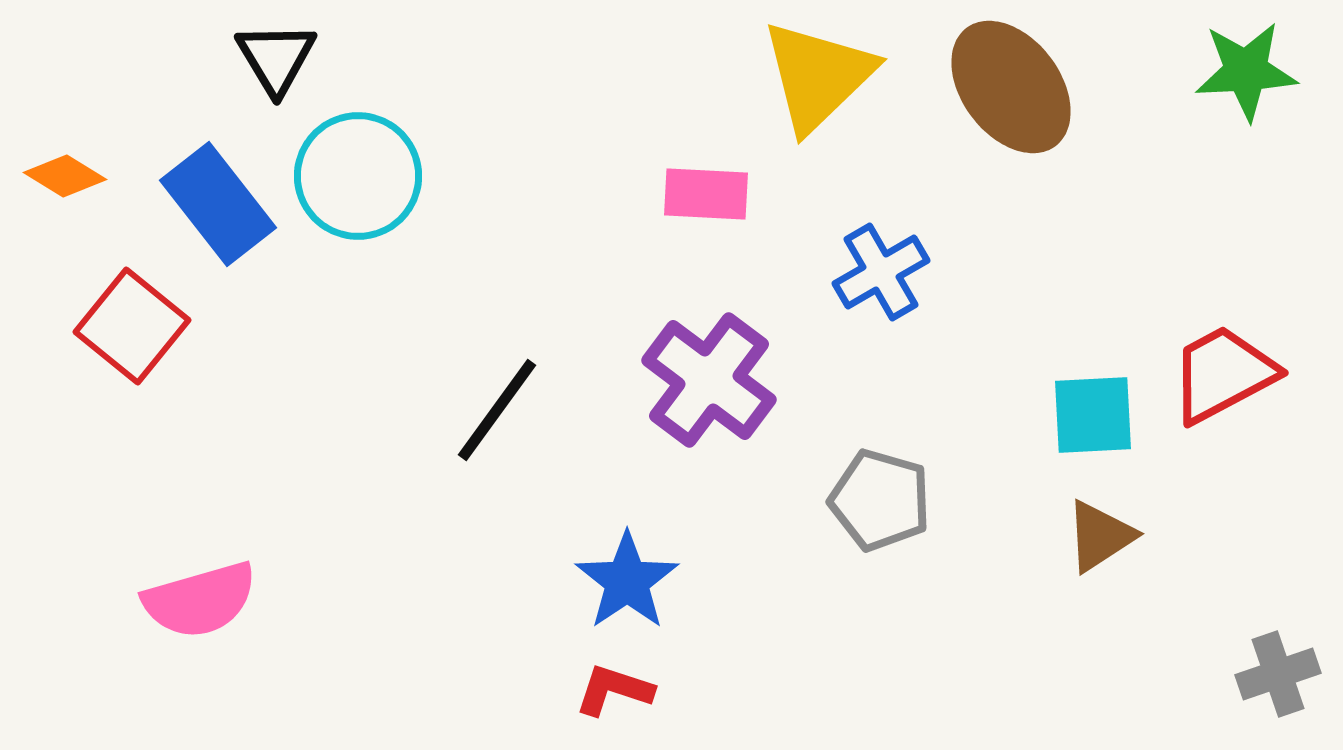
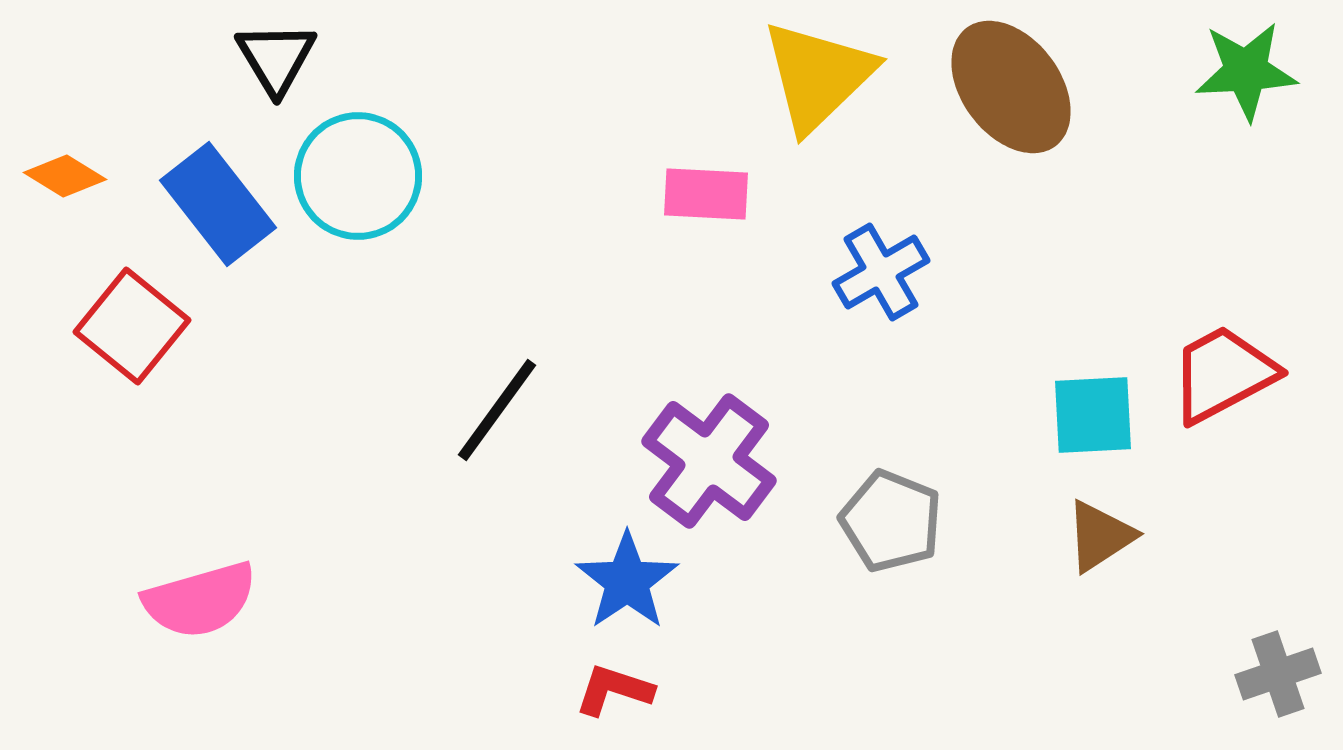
purple cross: moved 81 px down
gray pentagon: moved 11 px right, 21 px down; rotated 6 degrees clockwise
